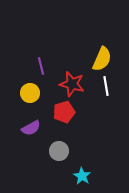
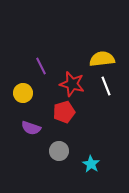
yellow semicircle: rotated 120 degrees counterclockwise
purple line: rotated 12 degrees counterclockwise
white line: rotated 12 degrees counterclockwise
yellow circle: moved 7 px left
purple semicircle: rotated 48 degrees clockwise
cyan star: moved 9 px right, 12 px up
